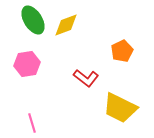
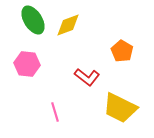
yellow diamond: moved 2 px right
orange pentagon: rotated 15 degrees counterclockwise
pink hexagon: rotated 15 degrees clockwise
red L-shape: moved 1 px right, 1 px up
pink line: moved 23 px right, 11 px up
